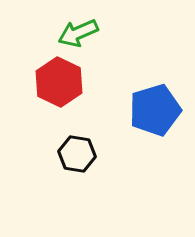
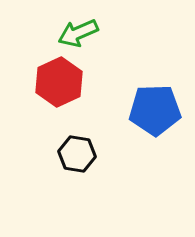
red hexagon: rotated 9 degrees clockwise
blue pentagon: rotated 15 degrees clockwise
